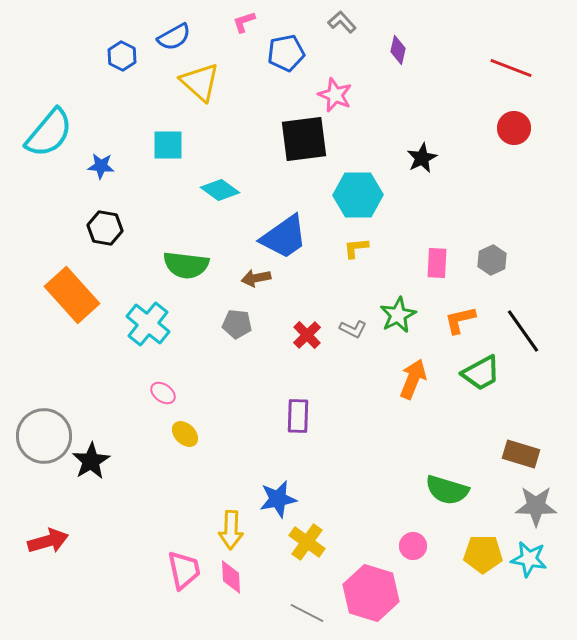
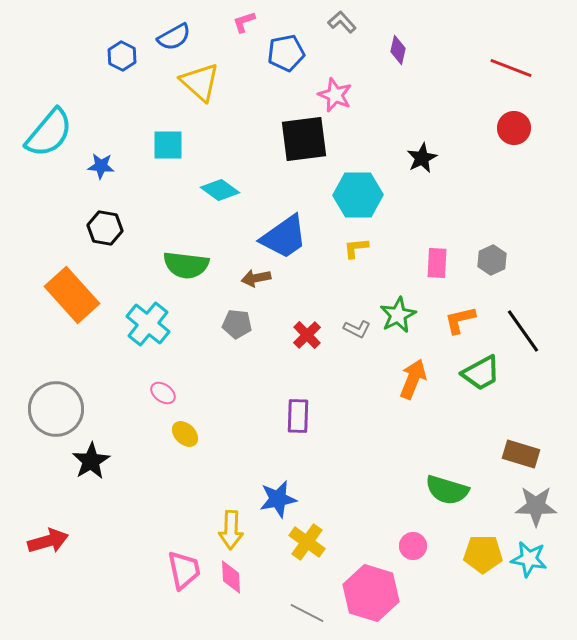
gray L-shape at (353, 329): moved 4 px right
gray circle at (44, 436): moved 12 px right, 27 px up
